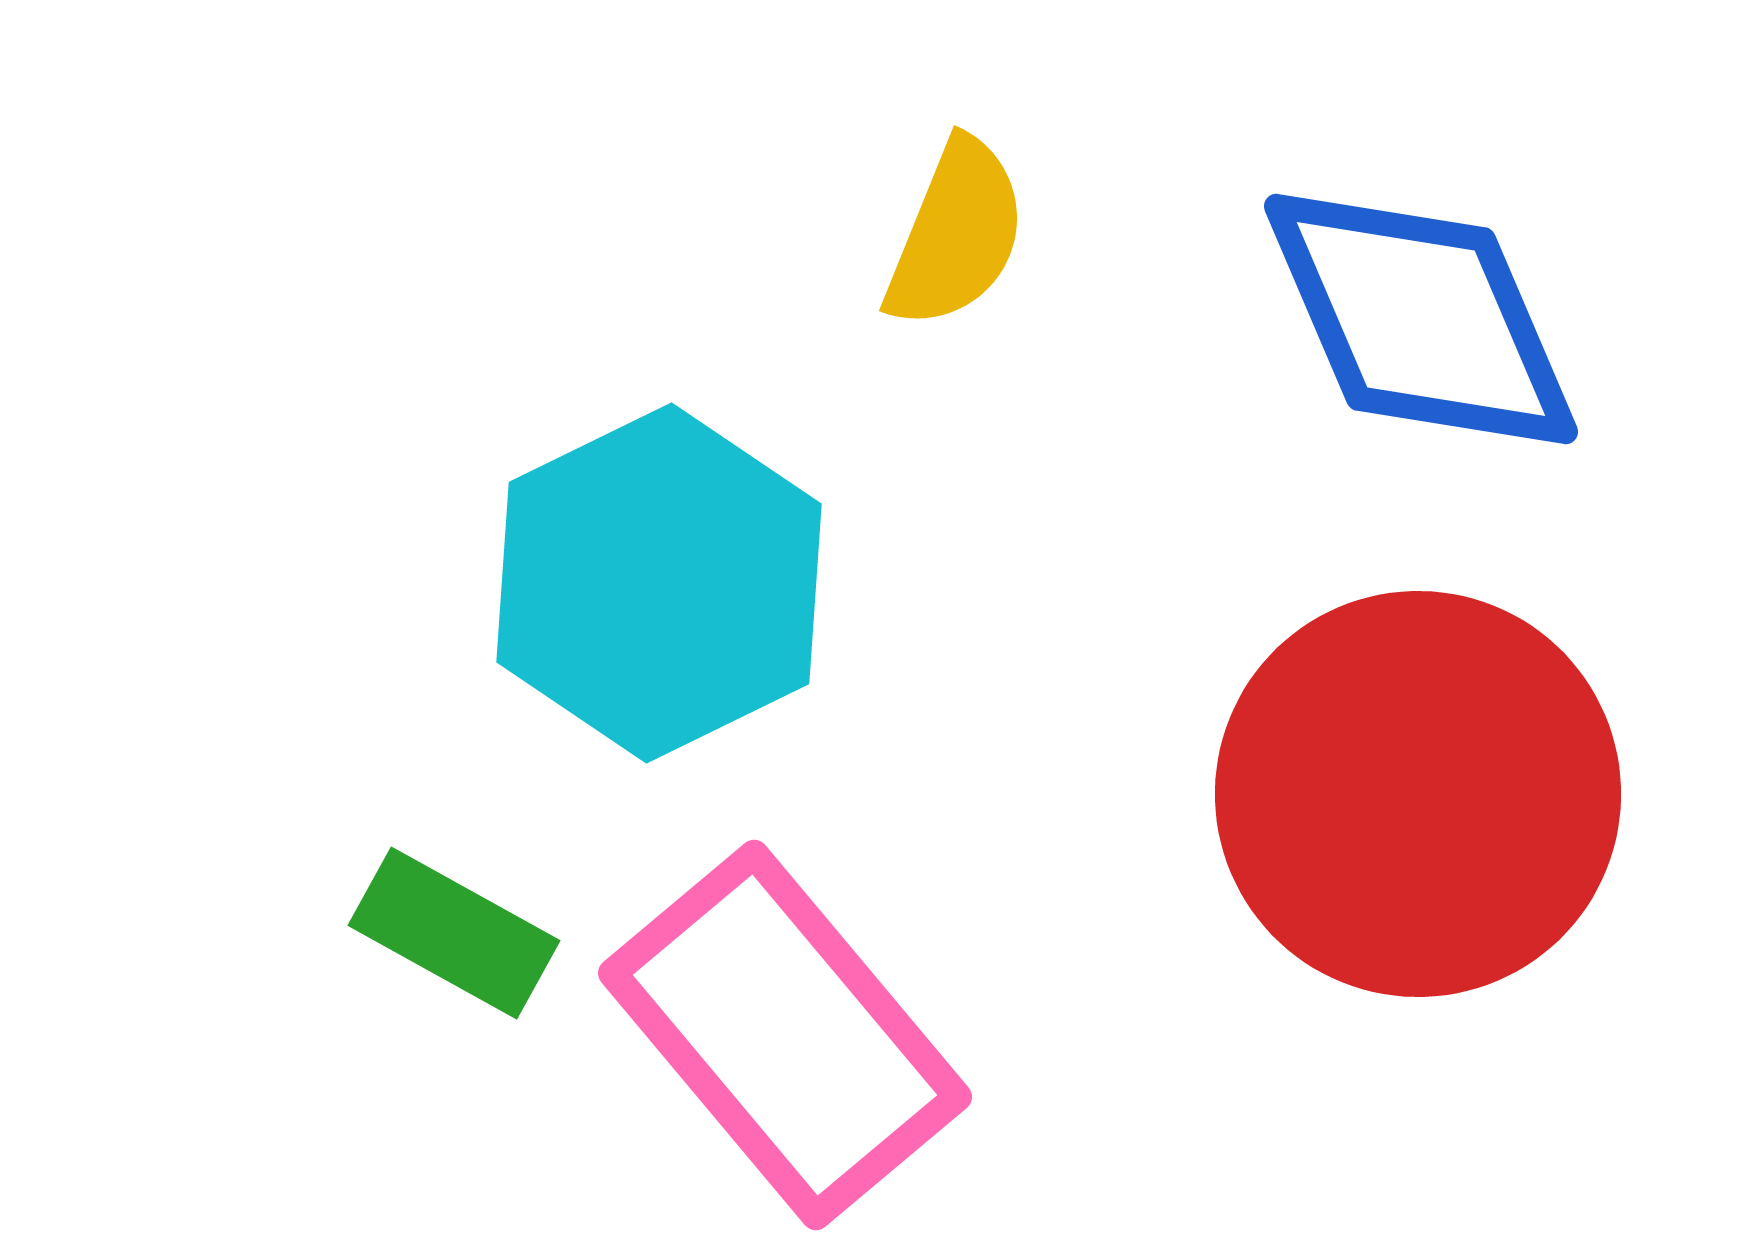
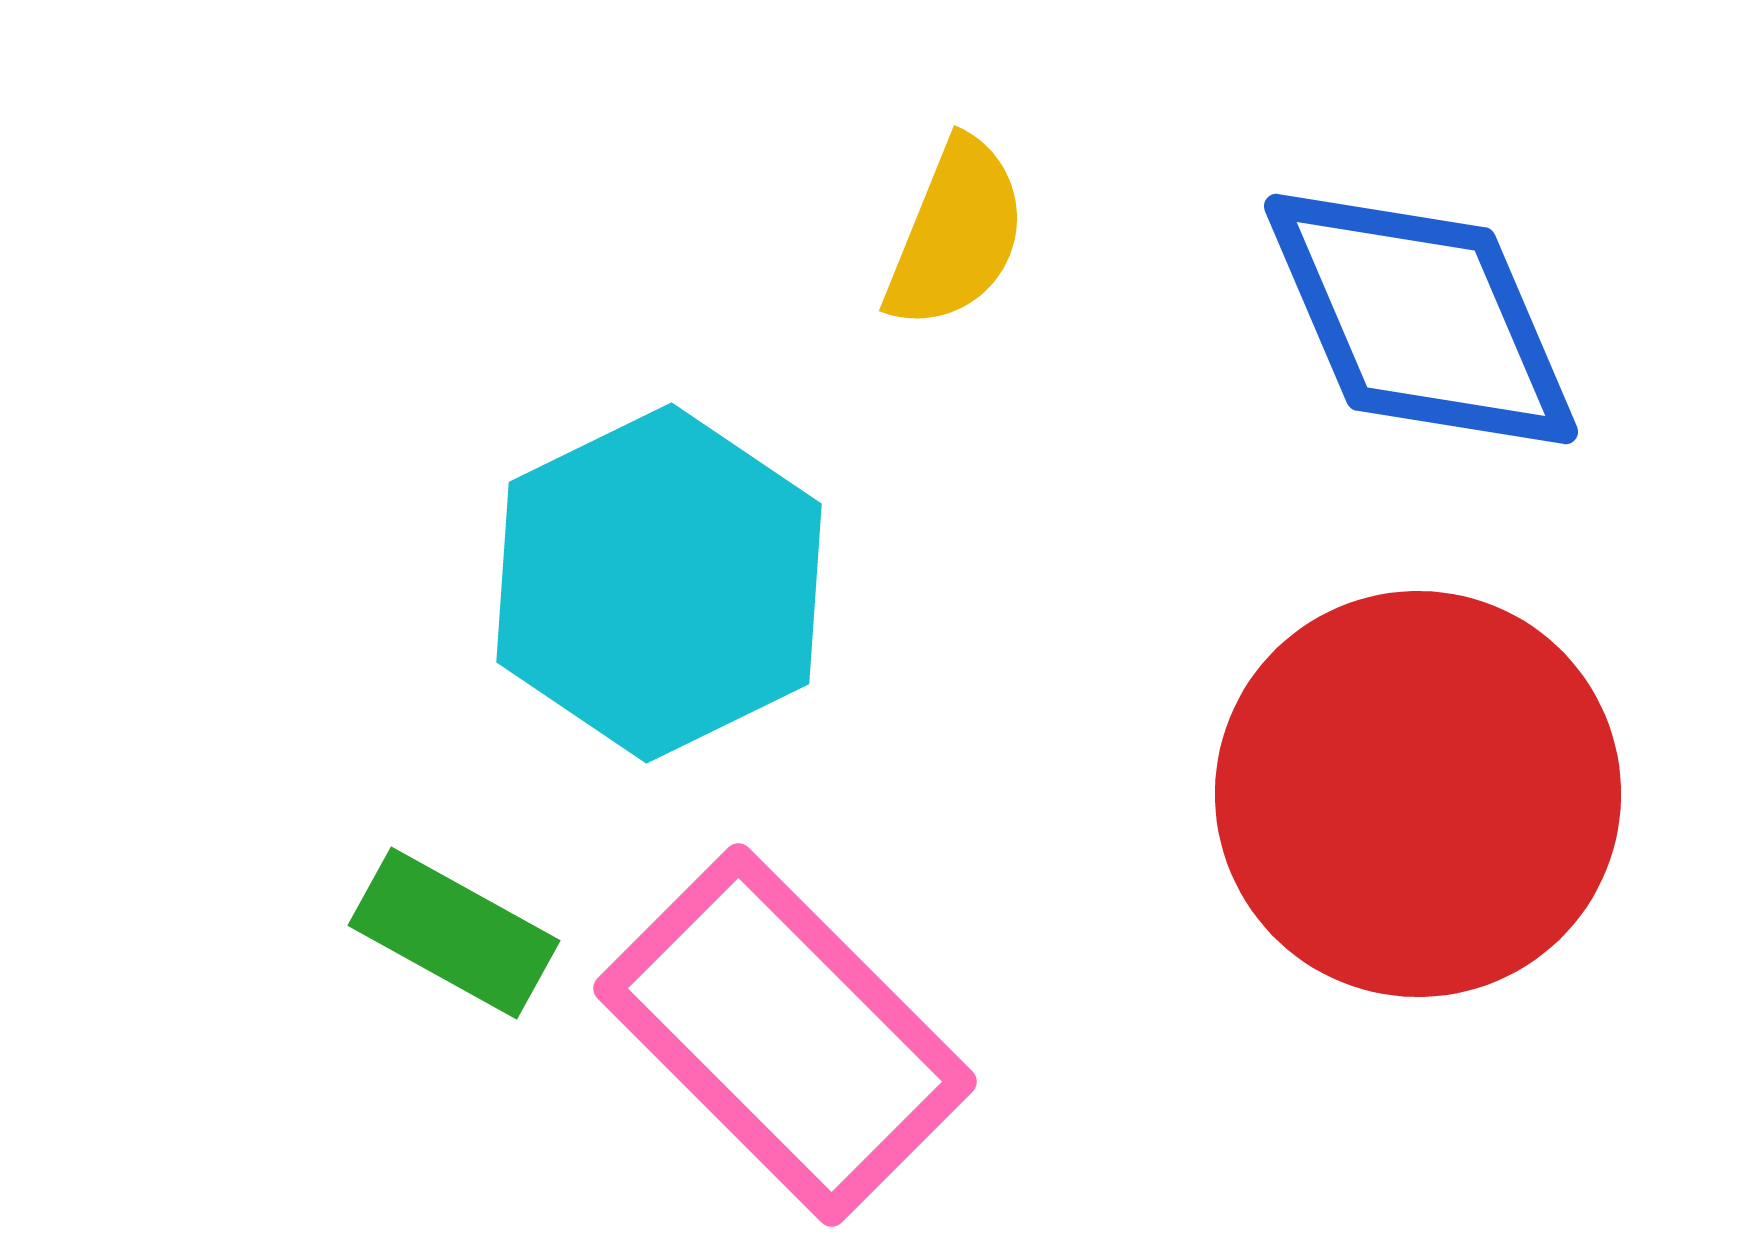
pink rectangle: rotated 5 degrees counterclockwise
